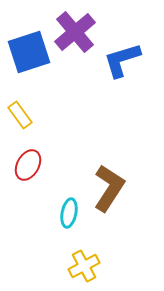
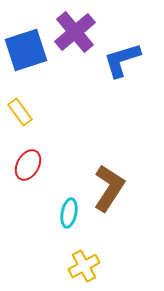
blue square: moved 3 px left, 2 px up
yellow rectangle: moved 3 px up
